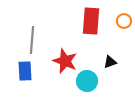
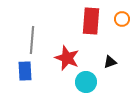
orange circle: moved 2 px left, 2 px up
red star: moved 2 px right, 3 px up
cyan circle: moved 1 px left, 1 px down
